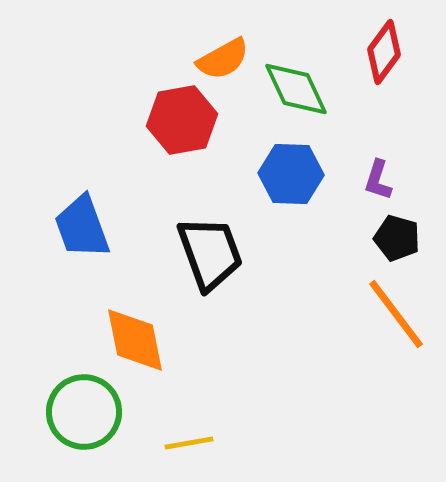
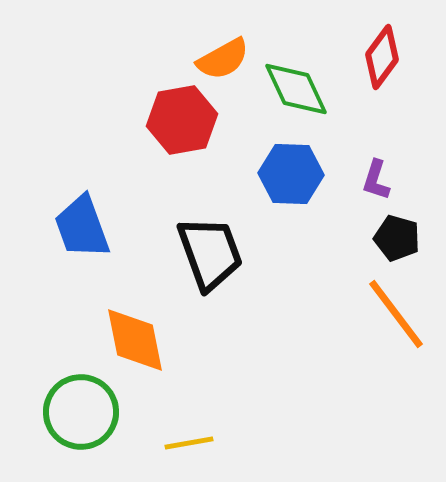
red diamond: moved 2 px left, 5 px down
purple L-shape: moved 2 px left
green circle: moved 3 px left
